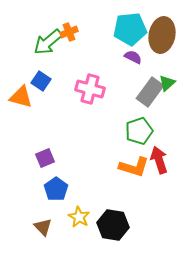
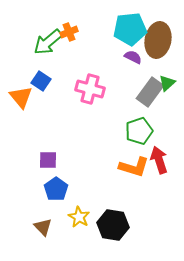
brown ellipse: moved 4 px left, 5 px down
orange triangle: rotated 35 degrees clockwise
purple square: moved 3 px right, 2 px down; rotated 24 degrees clockwise
